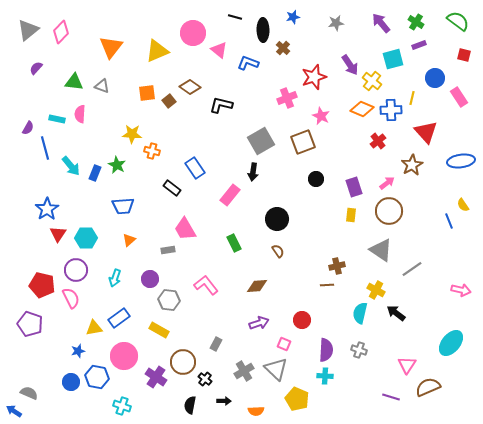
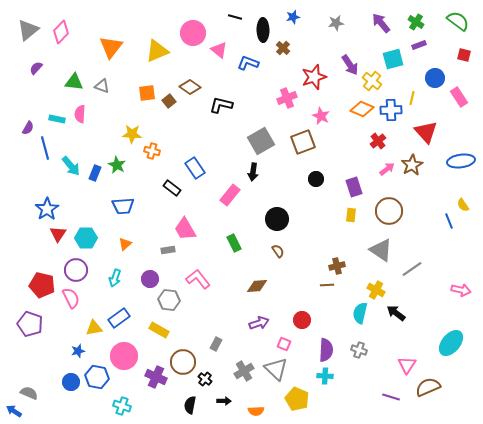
pink arrow at (387, 183): moved 14 px up
orange triangle at (129, 240): moved 4 px left, 4 px down
pink L-shape at (206, 285): moved 8 px left, 6 px up
purple cross at (156, 377): rotated 10 degrees counterclockwise
